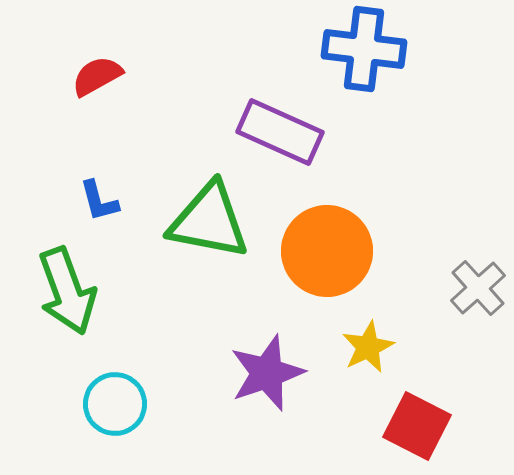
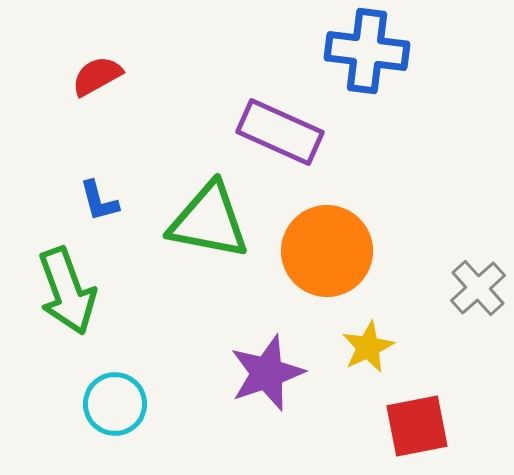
blue cross: moved 3 px right, 2 px down
red square: rotated 38 degrees counterclockwise
